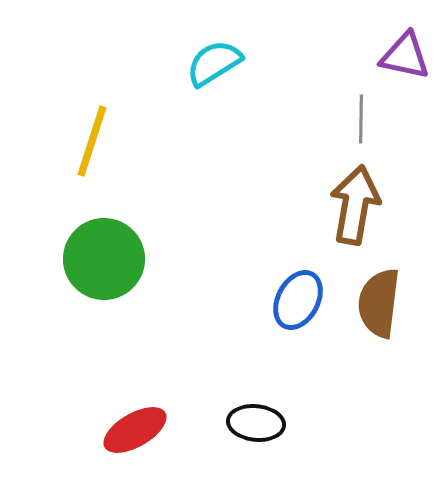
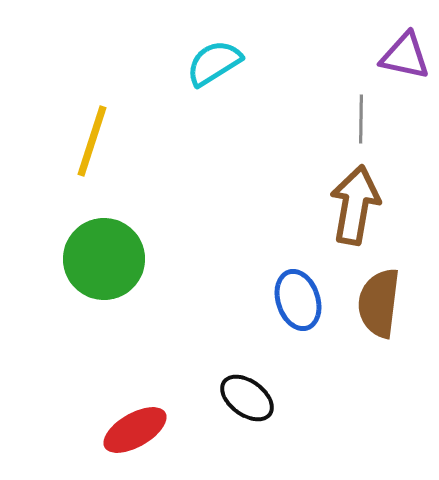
blue ellipse: rotated 46 degrees counterclockwise
black ellipse: moved 9 px left, 25 px up; rotated 30 degrees clockwise
